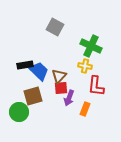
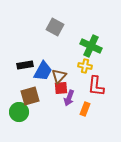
blue trapezoid: moved 4 px right; rotated 75 degrees clockwise
brown square: moved 3 px left
